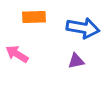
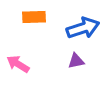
blue arrow: rotated 28 degrees counterclockwise
pink arrow: moved 1 px right, 10 px down
